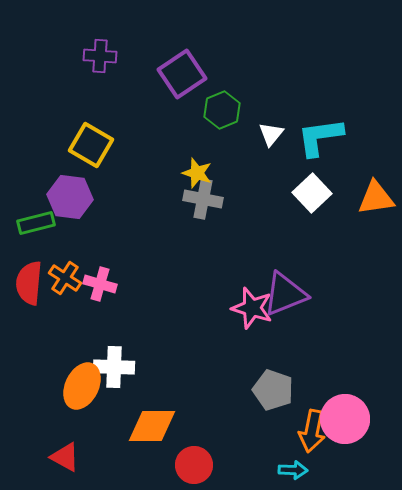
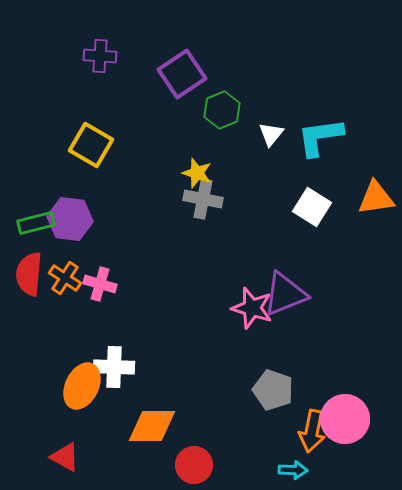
white square: moved 14 px down; rotated 15 degrees counterclockwise
purple hexagon: moved 22 px down
red semicircle: moved 9 px up
